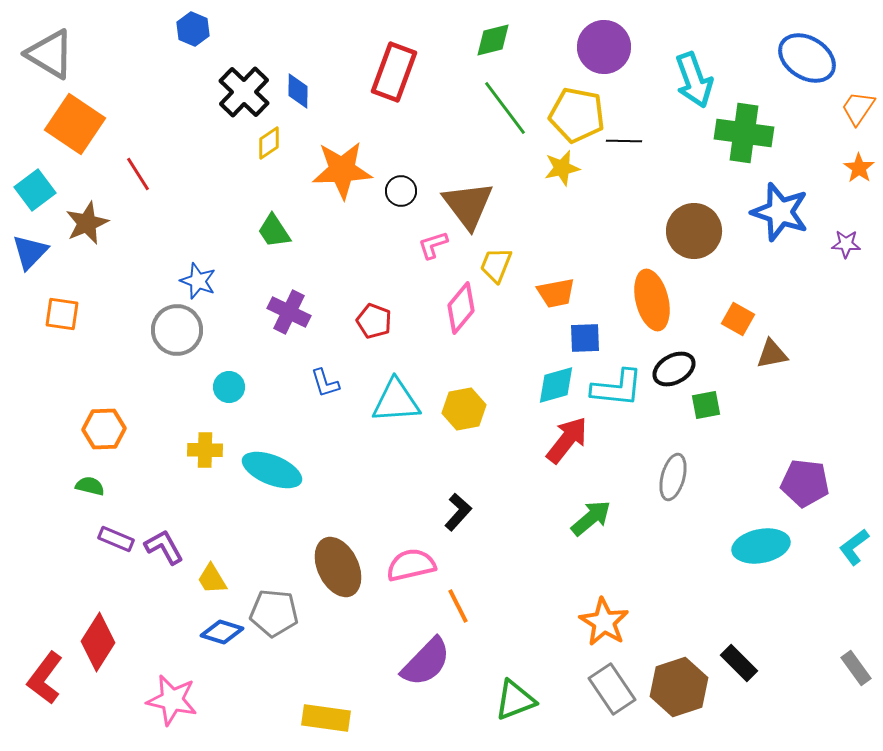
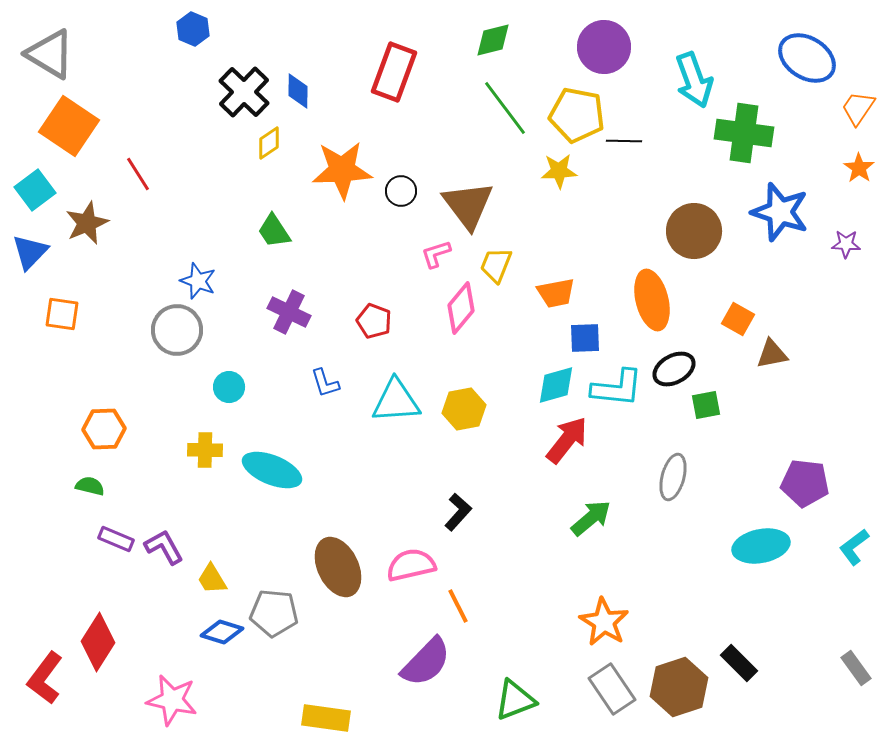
orange square at (75, 124): moved 6 px left, 2 px down
yellow star at (562, 168): moved 3 px left, 3 px down; rotated 9 degrees clockwise
pink L-shape at (433, 245): moved 3 px right, 9 px down
